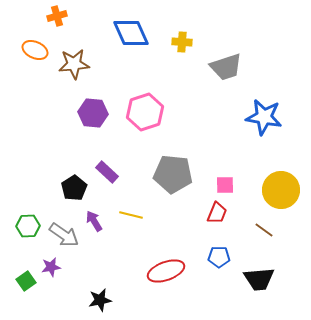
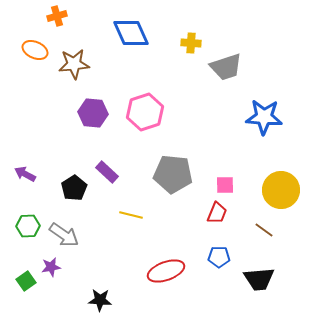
yellow cross: moved 9 px right, 1 px down
blue star: rotated 6 degrees counterclockwise
purple arrow: moved 69 px left, 47 px up; rotated 30 degrees counterclockwise
black star: rotated 15 degrees clockwise
